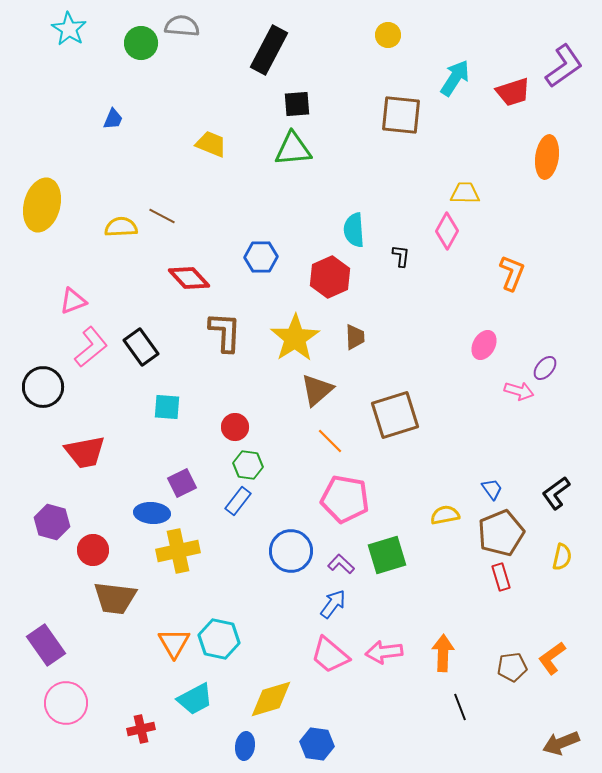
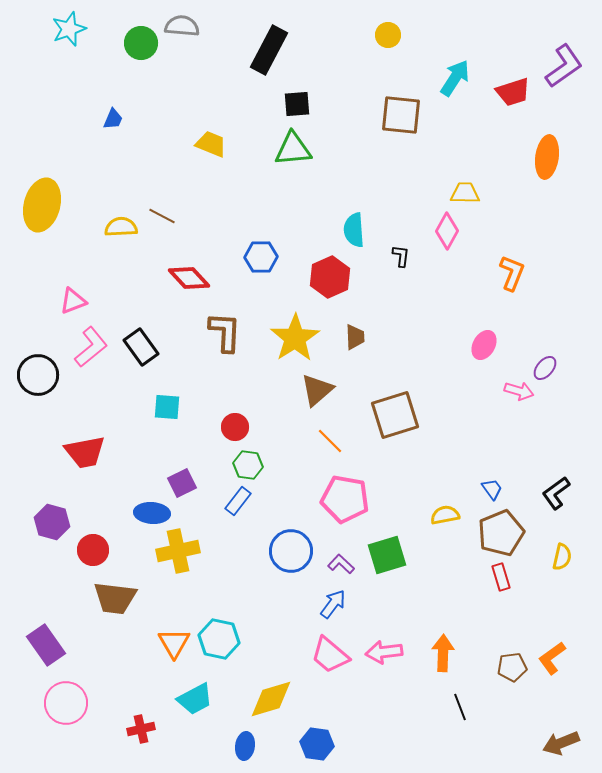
cyan star at (69, 29): rotated 20 degrees clockwise
black circle at (43, 387): moved 5 px left, 12 px up
